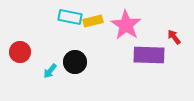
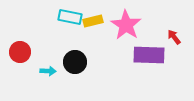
cyan arrow: moved 2 px left; rotated 126 degrees counterclockwise
